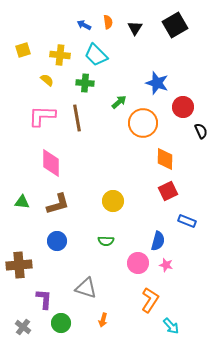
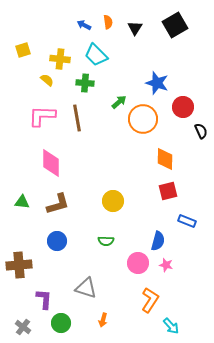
yellow cross: moved 4 px down
orange circle: moved 4 px up
red square: rotated 12 degrees clockwise
